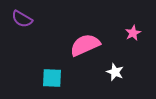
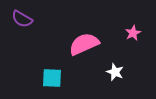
pink semicircle: moved 1 px left, 1 px up
